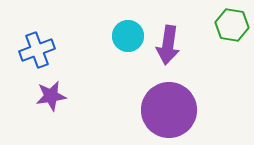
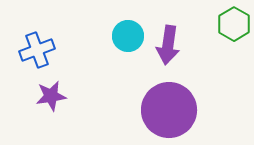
green hexagon: moved 2 px right, 1 px up; rotated 20 degrees clockwise
